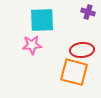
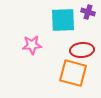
cyan square: moved 21 px right
orange square: moved 1 px left, 1 px down
